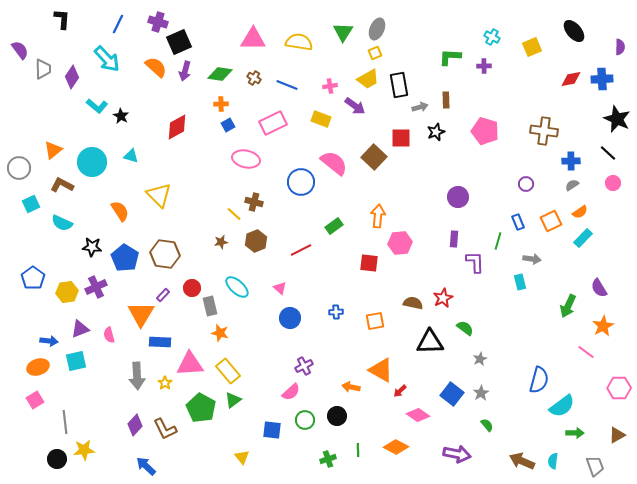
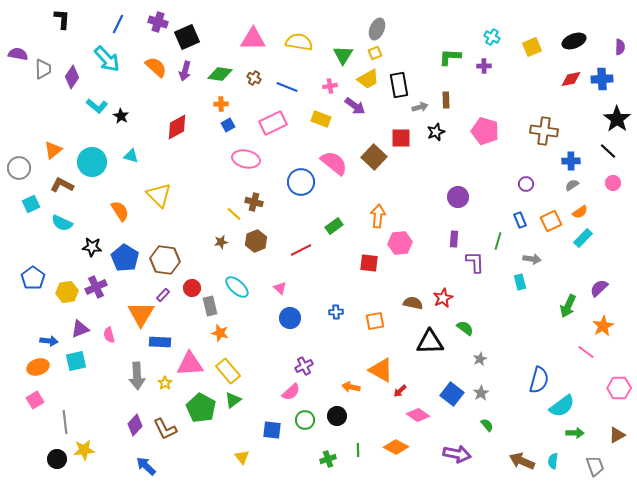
black ellipse at (574, 31): moved 10 px down; rotated 70 degrees counterclockwise
green triangle at (343, 32): moved 23 px down
black square at (179, 42): moved 8 px right, 5 px up
purple semicircle at (20, 50): moved 2 px left, 4 px down; rotated 42 degrees counterclockwise
blue line at (287, 85): moved 2 px down
black star at (617, 119): rotated 12 degrees clockwise
black line at (608, 153): moved 2 px up
blue rectangle at (518, 222): moved 2 px right, 2 px up
brown hexagon at (165, 254): moved 6 px down
purple semicircle at (599, 288): rotated 78 degrees clockwise
